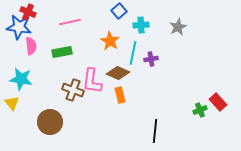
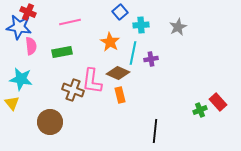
blue square: moved 1 px right, 1 px down
orange star: moved 1 px down
